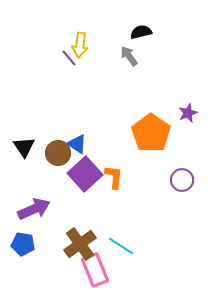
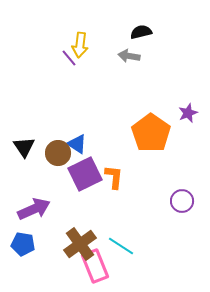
gray arrow: rotated 45 degrees counterclockwise
purple square: rotated 16 degrees clockwise
purple circle: moved 21 px down
pink rectangle: moved 4 px up
